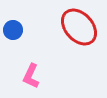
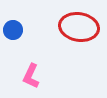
red ellipse: rotated 39 degrees counterclockwise
